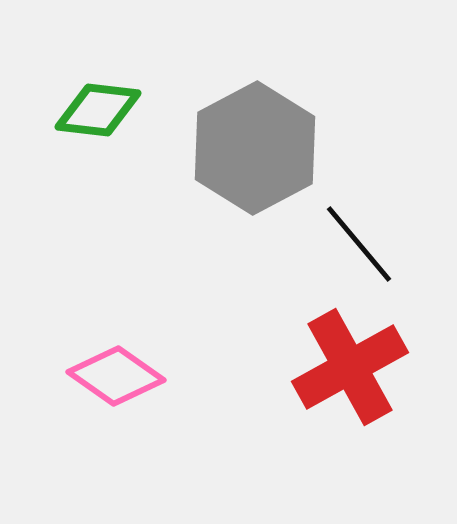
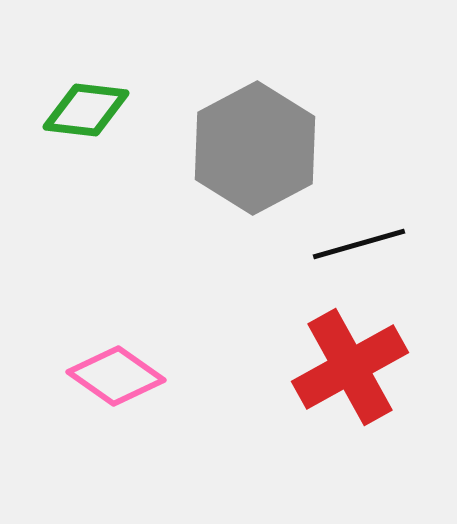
green diamond: moved 12 px left
black line: rotated 66 degrees counterclockwise
